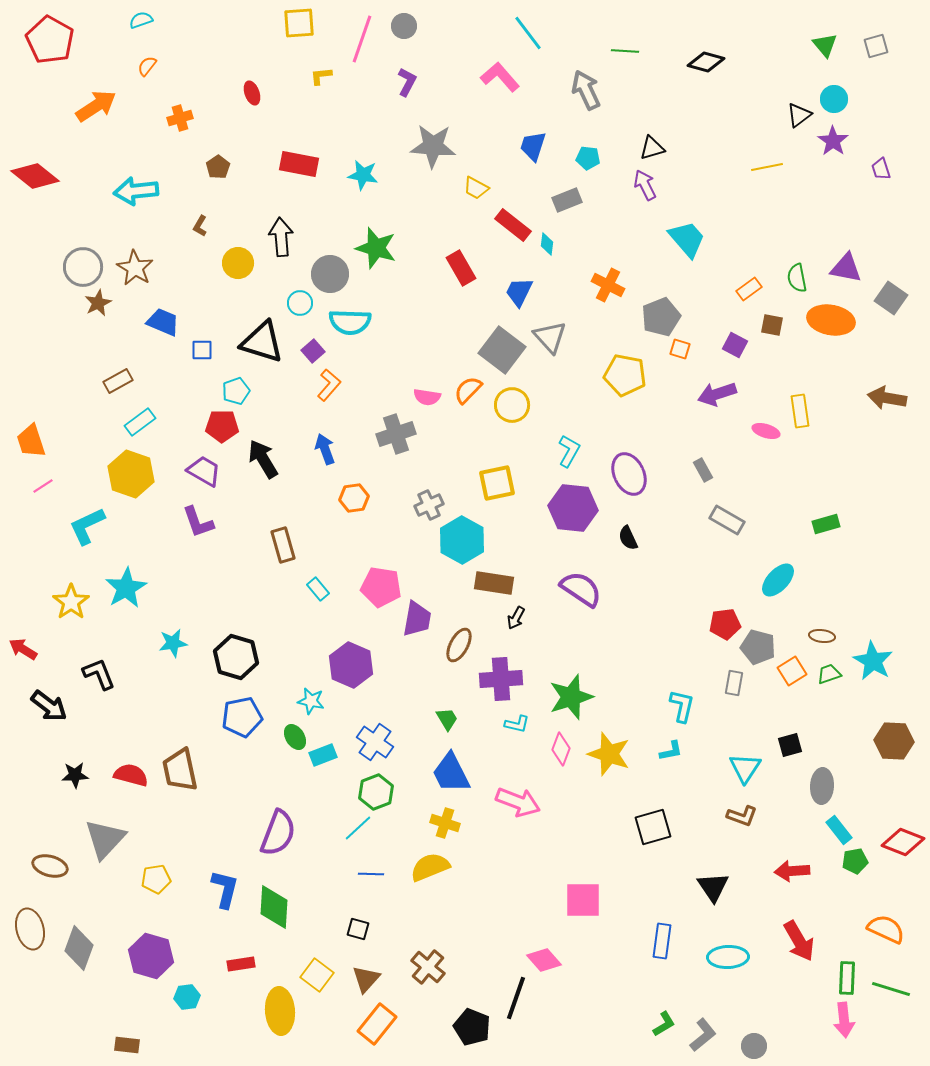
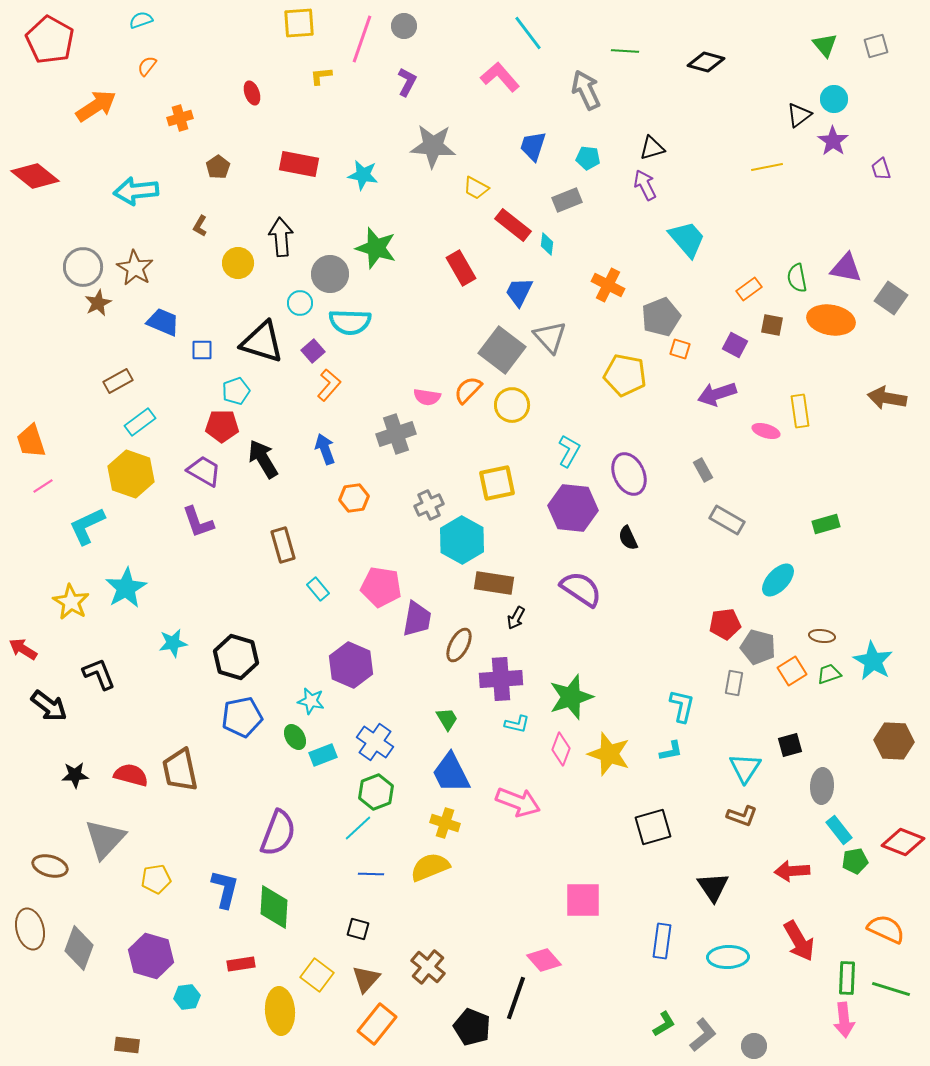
yellow star at (71, 602): rotated 6 degrees counterclockwise
